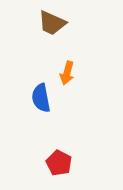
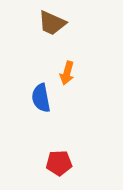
red pentagon: rotated 30 degrees counterclockwise
